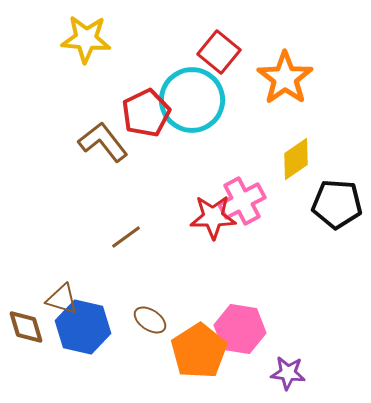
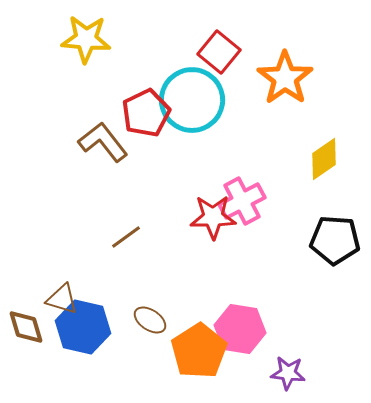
yellow diamond: moved 28 px right
black pentagon: moved 2 px left, 36 px down
